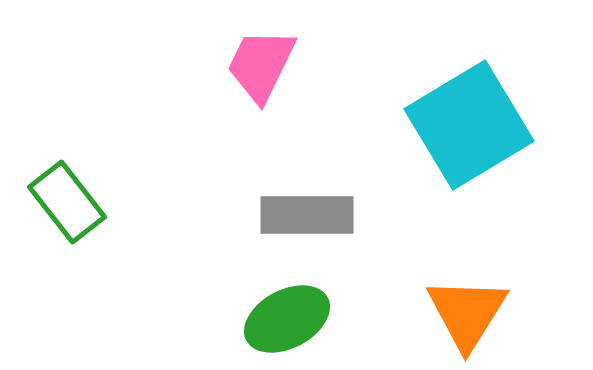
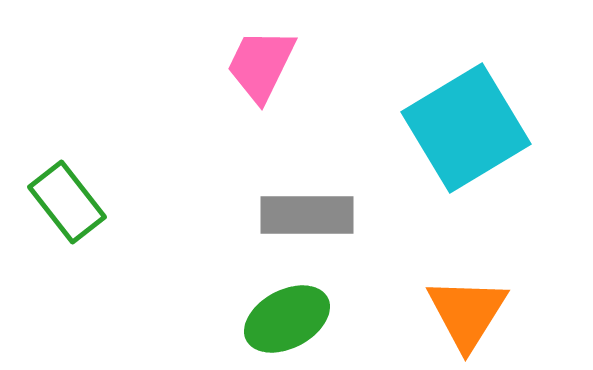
cyan square: moved 3 px left, 3 px down
